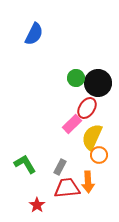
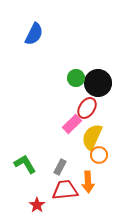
red trapezoid: moved 2 px left, 2 px down
